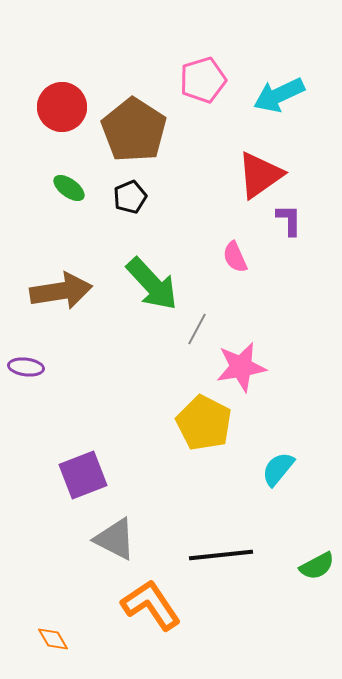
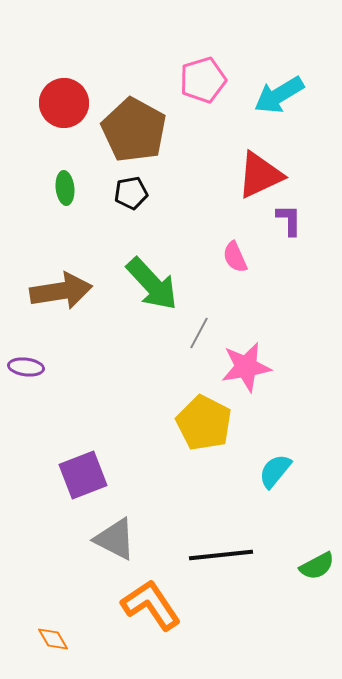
cyan arrow: rotated 6 degrees counterclockwise
red circle: moved 2 px right, 4 px up
brown pentagon: rotated 4 degrees counterclockwise
red triangle: rotated 10 degrees clockwise
green ellipse: moved 4 px left; rotated 48 degrees clockwise
black pentagon: moved 1 px right, 4 px up; rotated 12 degrees clockwise
gray line: moved 2 px right, 4 px down
pink star: moved 5 px right
cyan semicircle: moved 3 px left, 2 px down
